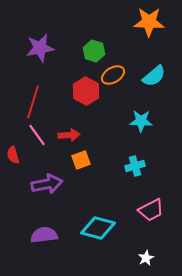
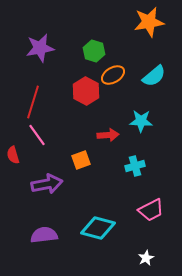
orange star: rotated 12 degrees counterclockwise
red arrow: moved 39 px right
